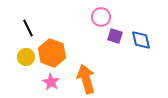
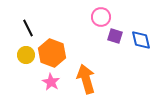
yellow circle: moved 2 px up
